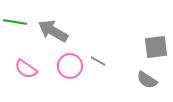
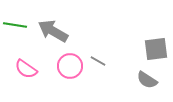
green line: moved 3 px down
gray square: moved 2 px down
